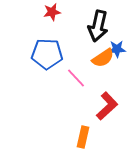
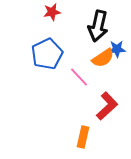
blue pentagon: rotated 28 degrees counterclockwise
pink line: moved 3 px right, 1 px up
